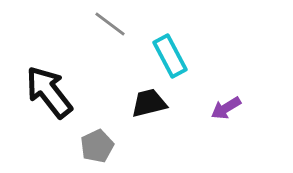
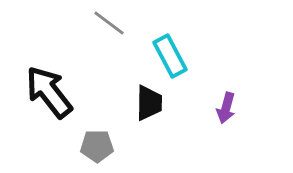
gray line: moved 1 px left, 1 px up
black trapezoid: rotated 105 degrees clockwise
purple arrow: rotated 44 degrees counterclockwise
gray pentagon: rotated 24 degrees clockwise
